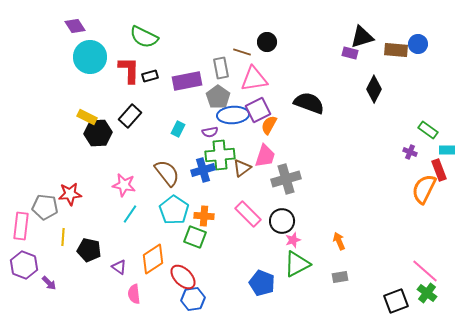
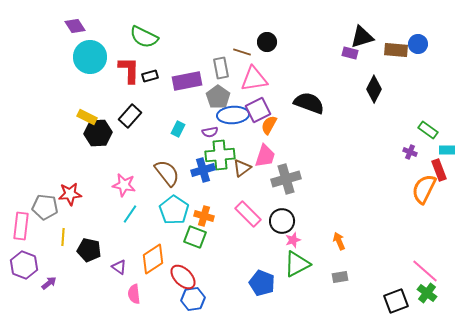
orange cross at (204, 216): rotated 12 degrees clockwise
purple arrow at (49, 283): rotated 84 degrees counterclockwise
